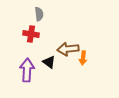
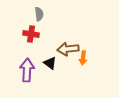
black triangle: moved 1 px right, 1 px down
